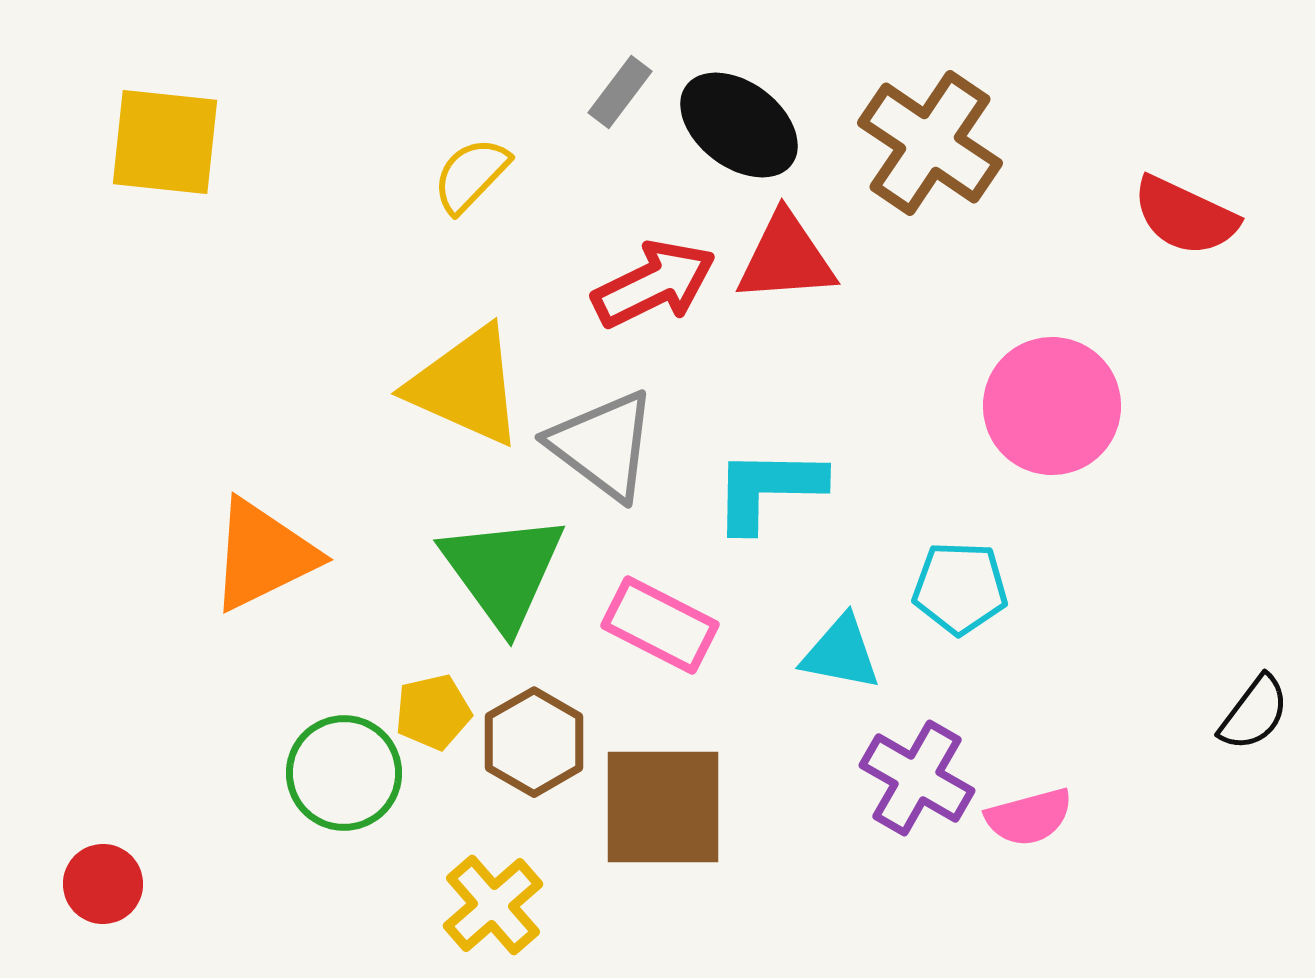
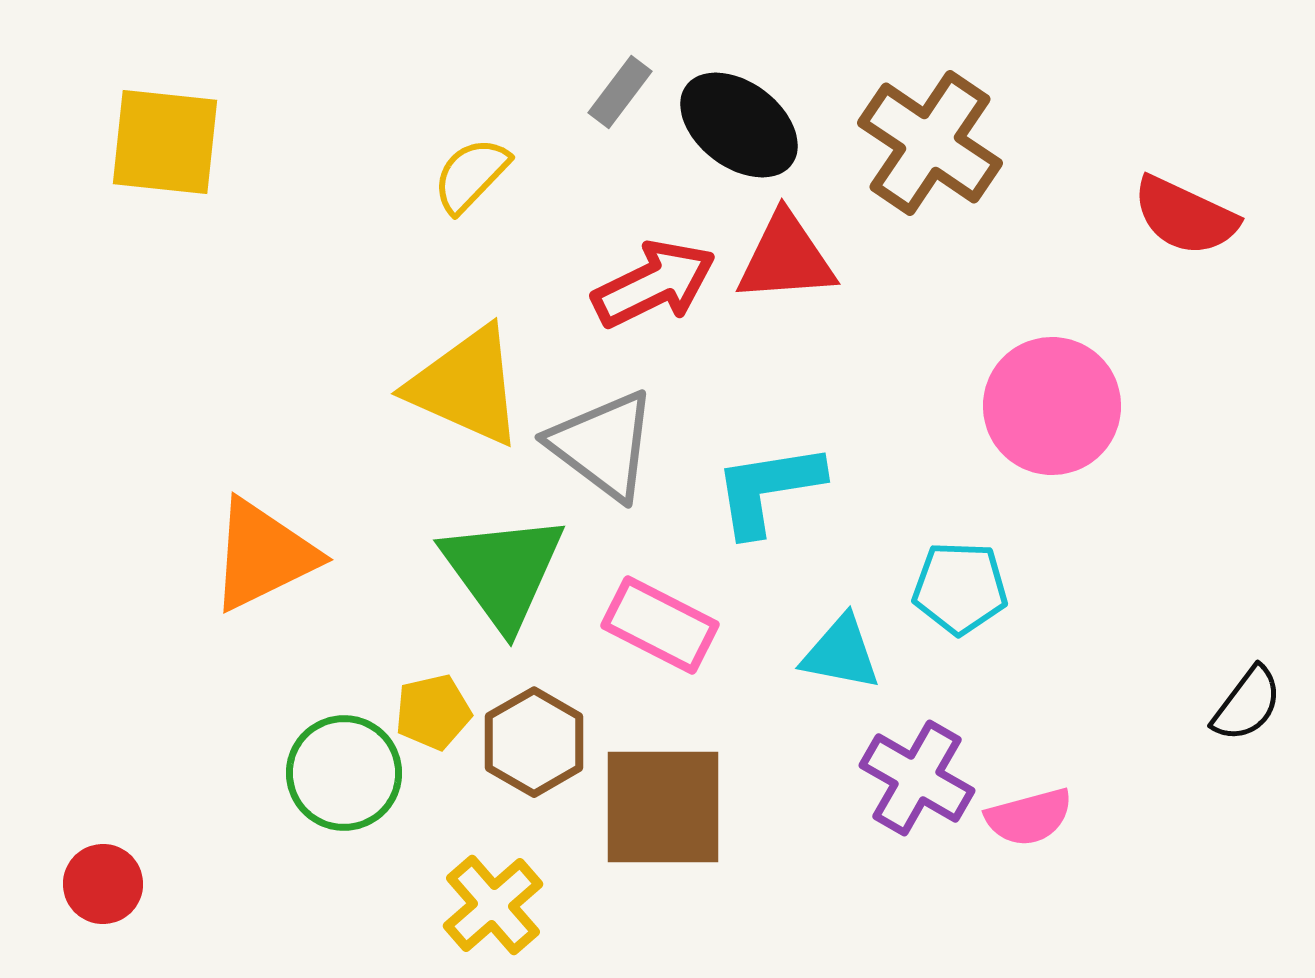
cyan L-shape: rotated 10 degrees counterclockwise
black semicircle: moved 7 px left, 9 px up
